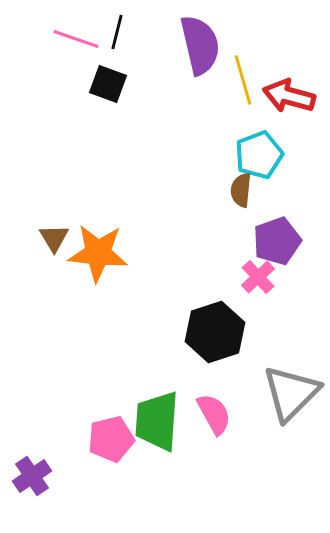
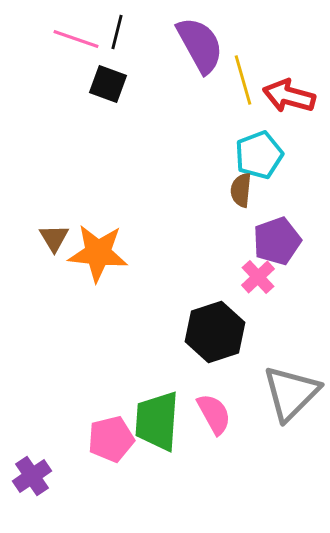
purple semicircle: rotated 16 degrees counterclockwise
